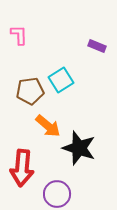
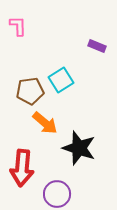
pink L-shape: moved 1 px left, 9 px up
orange arrow: moved 3 px left, 3 px up
